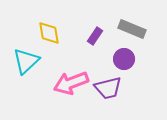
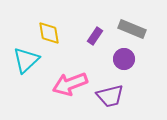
cyan triangle: moved 1 px up
pink arrow: moved 1 px left, 1 px down
purple trapezoid: moved 2 px right, 8 px down
